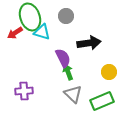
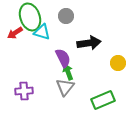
yellow circle: moved 9 px right, 9 px up
gray triangle: moved 8 px left, 7 px up; rotated 24 degrees clockwise
green rectangle: moved 1 px right, 1 px up
